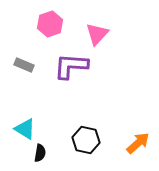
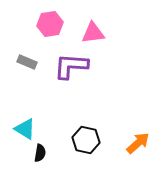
pink hexagon: rotated 10 degrees clockwise
pink triangle: moved 4 px left, 1 px up; rotated 40 degrees clockwise
gray rectangle: moved 3 px right, 3 px up
